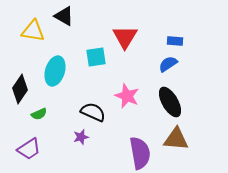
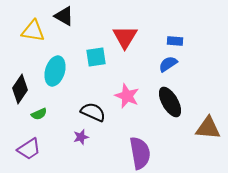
brown triangle: moved 32 px right, 11 px up
